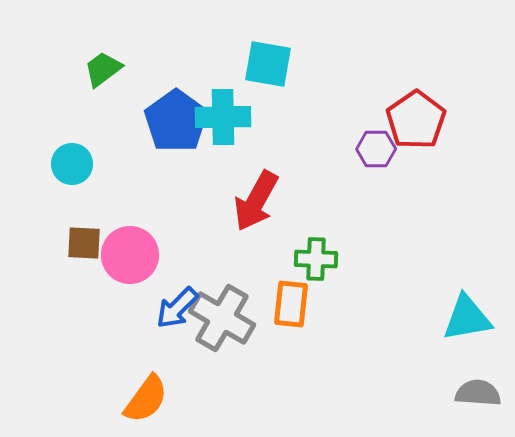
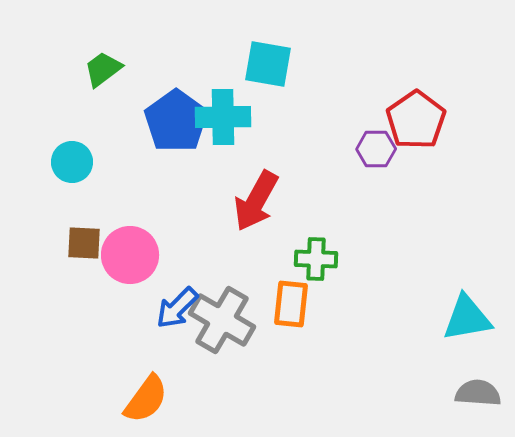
cyan circle: moved 2 px up
gray cross: moved 2 px down
